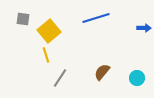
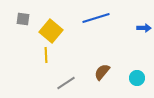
yellow square: moved 2 px right; rotated 10 degrees counterclockwise
yellow line: rotated 14 degrees clockwise
gray line: moved 6 px right, 5 px down; rotated 24 degrees clockwise
